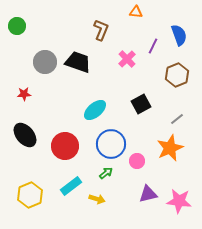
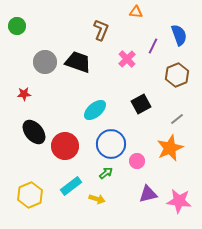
black ellipse: moved 9 px right, 3 px up
